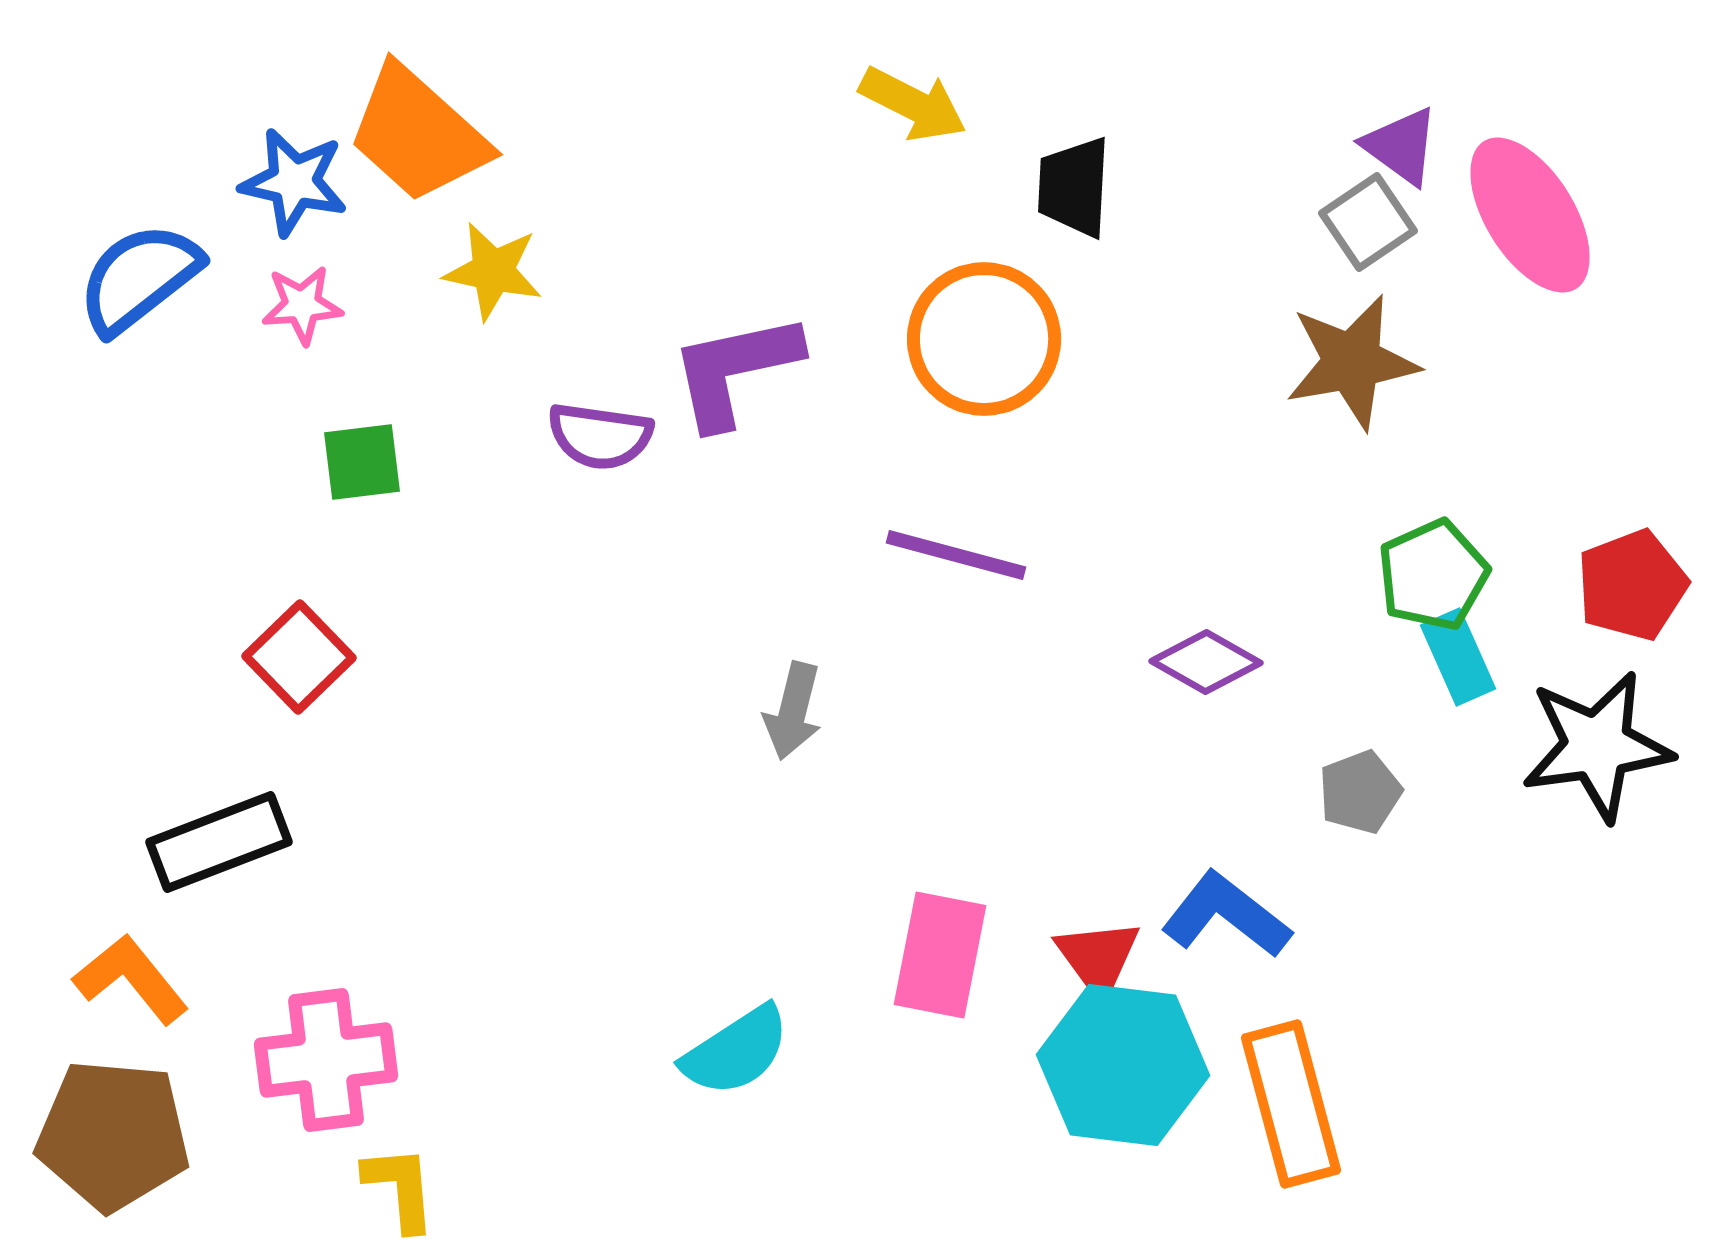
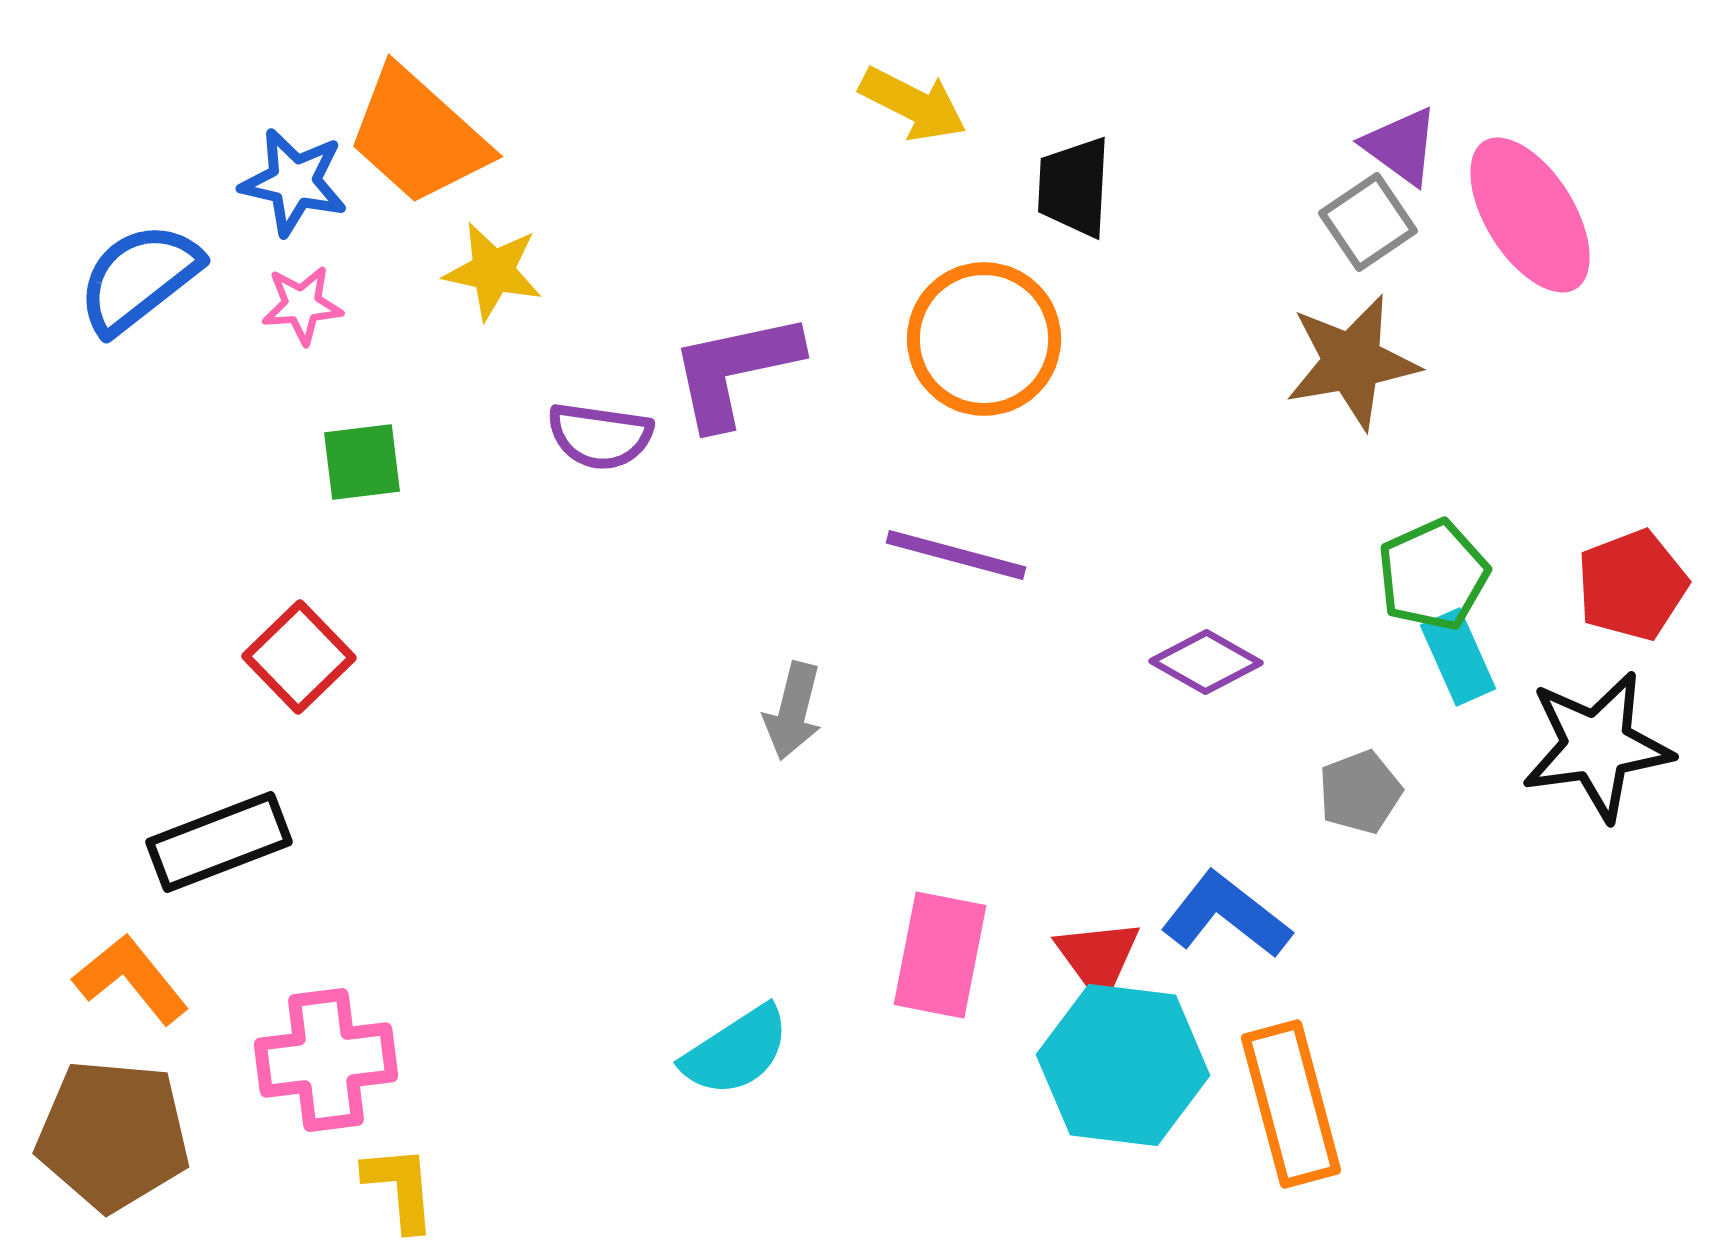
orange trapezoid: moved 2 px down
